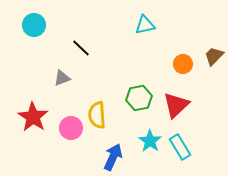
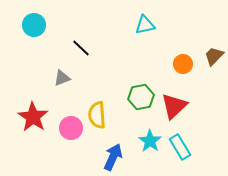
green hexagon: moved 2 px right, 1 px up
red triangle: moved 2 px left, 1 px down
